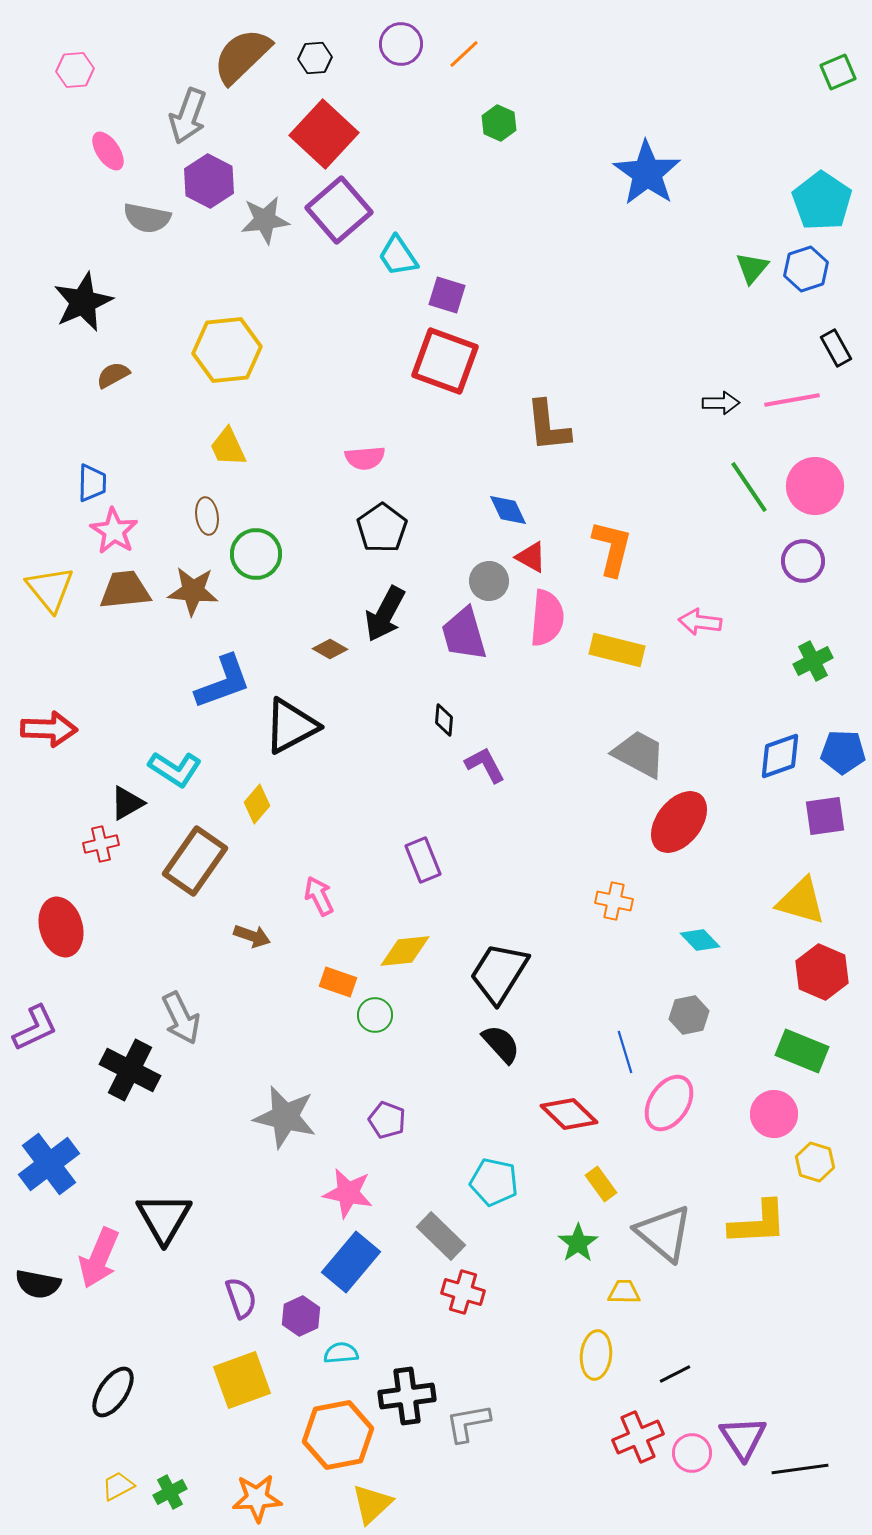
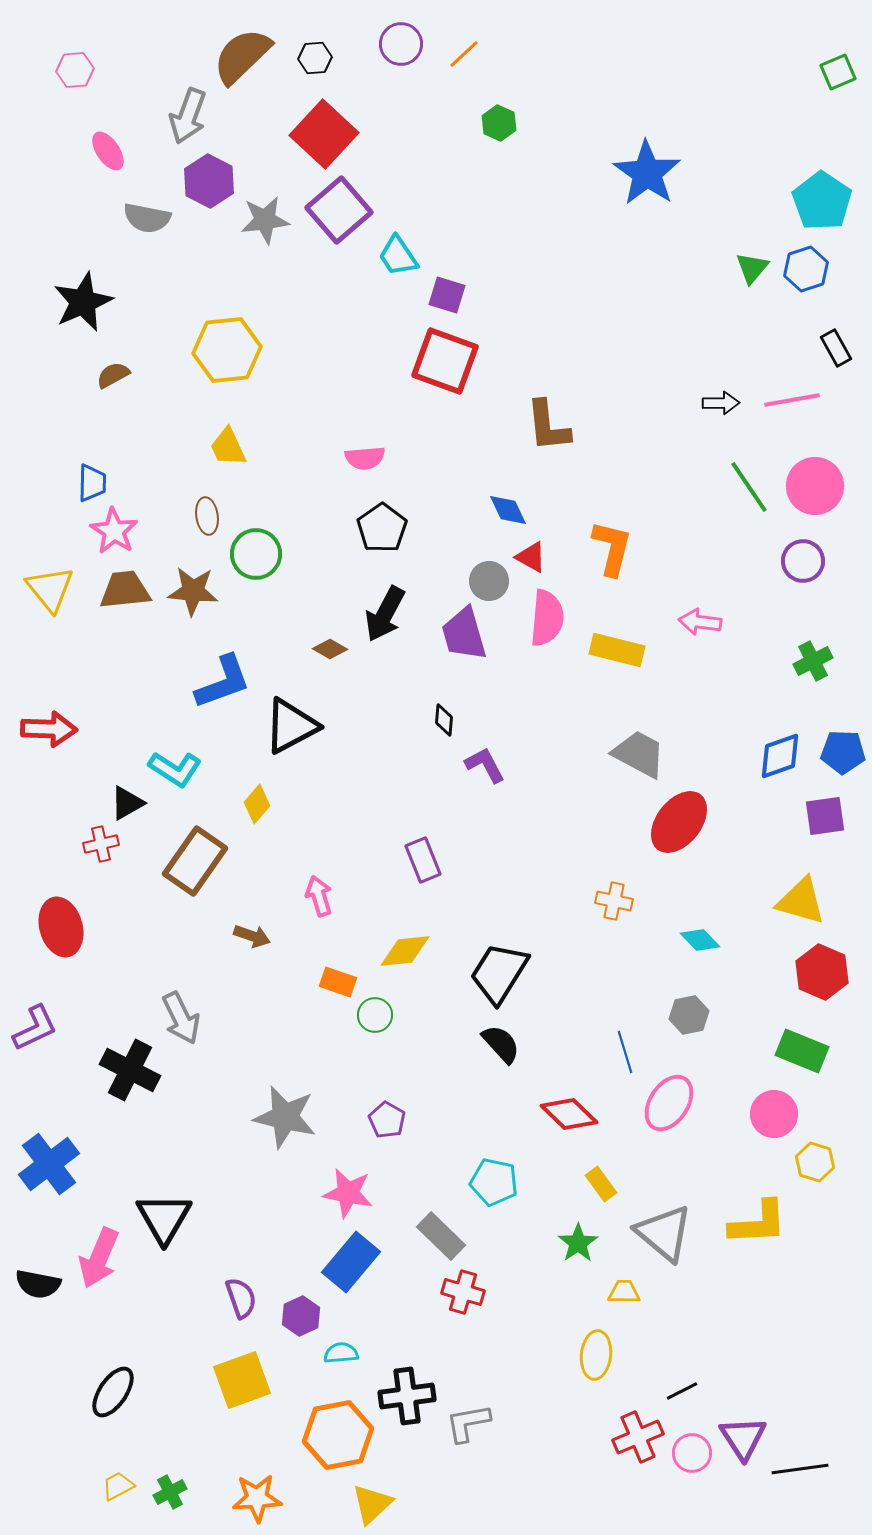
pink arrow at (319, 896): rotated 9 degrees clockwise
purple pentagon at (387, 1120): rotated 9 degrees clockwise
black line at (675, 1374): moved 7 px right, 17 px down
